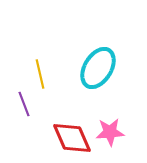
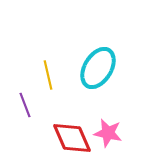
yellow line: moved 8 px right, 1 px down
purple line: moved 1 px right, 1 px down
pink star: moved 2 px left, 1 px down; rotated 16 degrees clockwise
